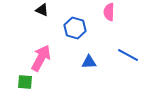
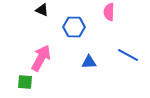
blue hexagon: moved 1 px left, 1 px up; rotated 15 degrees counterclockwise
